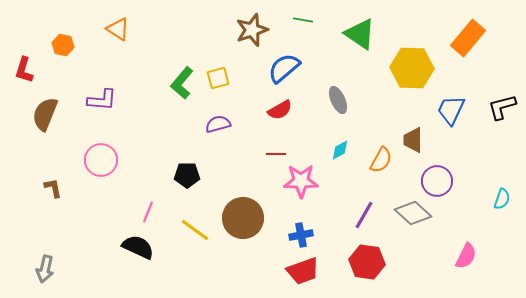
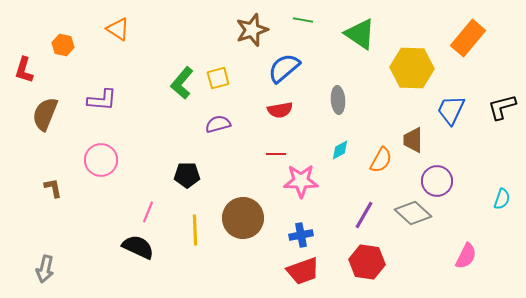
gray ellipse: rotated 20 degrees clockwise
red semicircle: rotated 20 degrees clockwise
yellow line: rotated 52 degrees clockwise
